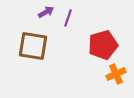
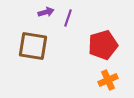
purple arrow: rotated 14 degrees clockwise
orange cross: moved 8 px left, 6 px down
